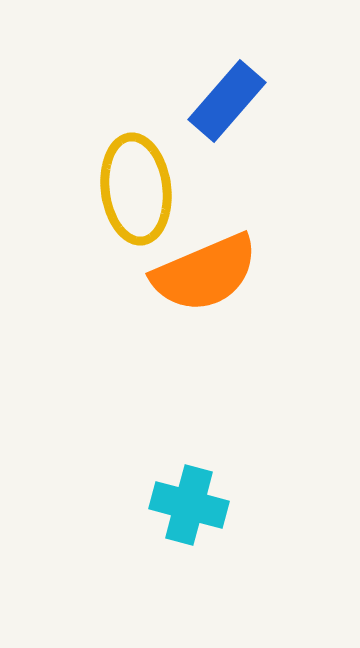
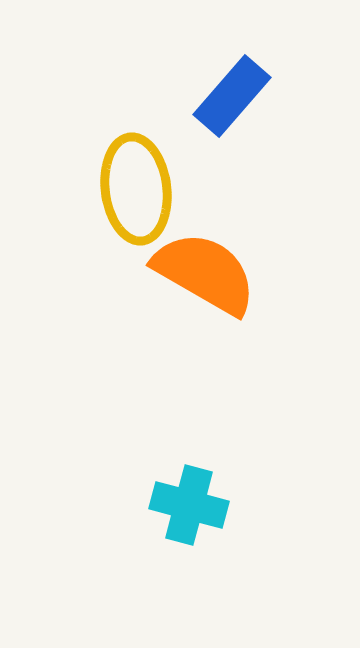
blue rectangle: moved 5 px right, 5 px up
orange semicircle: rotated 127 degrees counterclockwise
